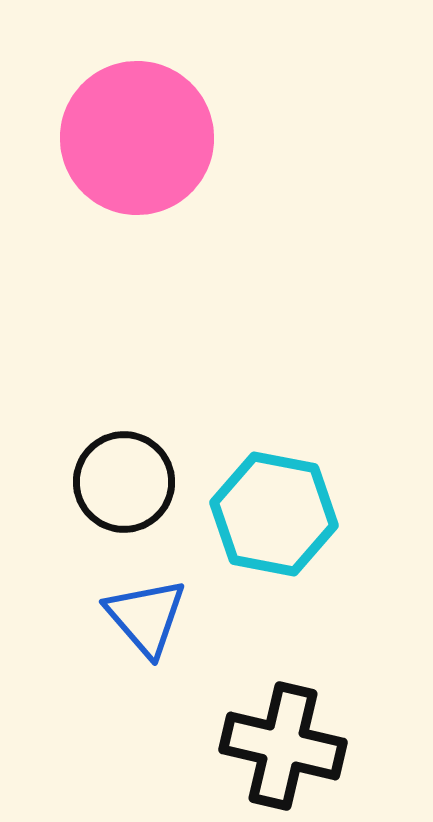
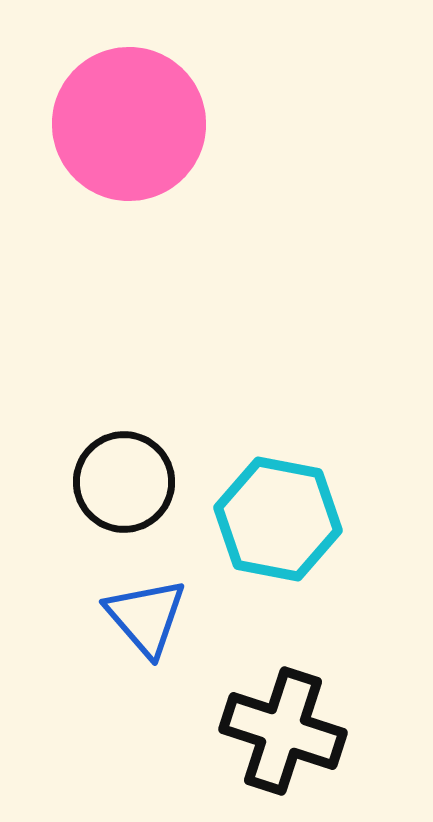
pink circle: moved 8 px left, 14 px up
cyan hexagon: moved 4 px right, 5 px down
black cross: moved 15 px up; rotated 5 degrees clockwise
